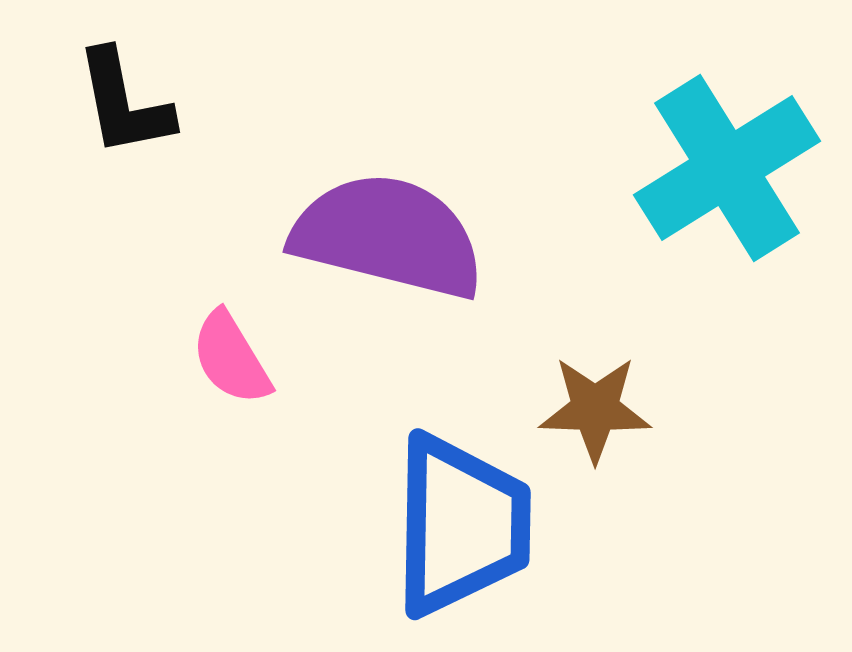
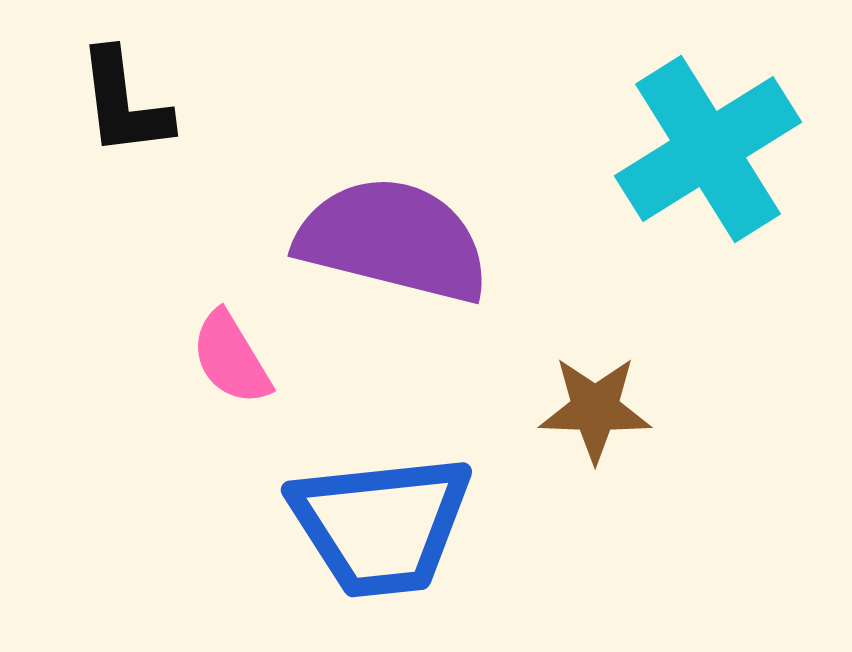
black L-shape: rotated 4 degrees clockwise
cyan cross: moved 19 px left, 19 px up
purple semicircle: moved 5 px right, 4 px down
blue trapezoid: moved 80 px left; rotated 83 degrees clockwise
